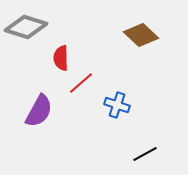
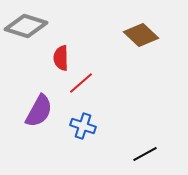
gray diamond: moved 1 px up
blue cross: moved 34 px left, 21 px down
